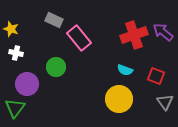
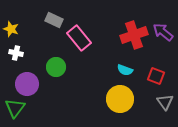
yellow circle: moved 1 px right
